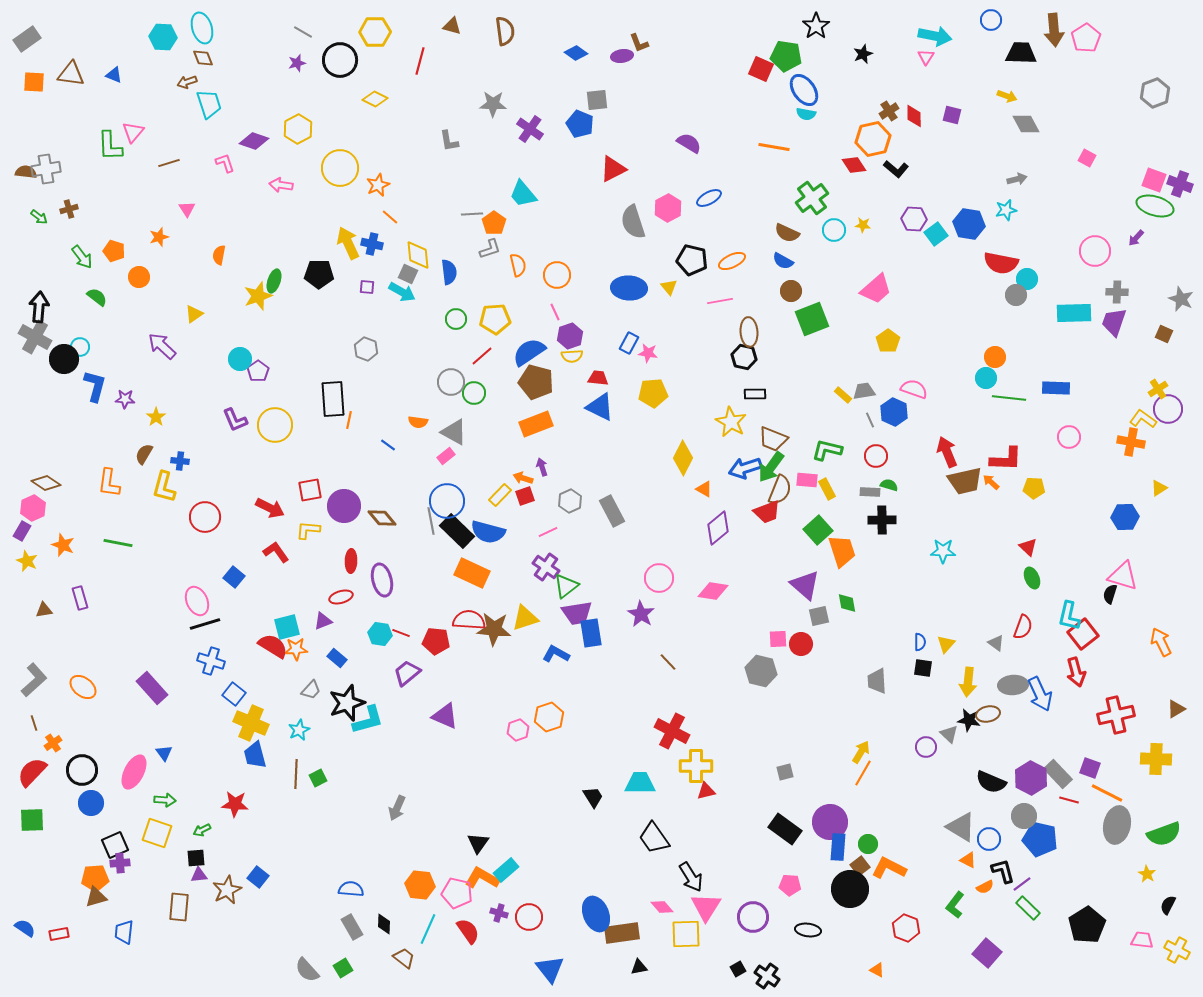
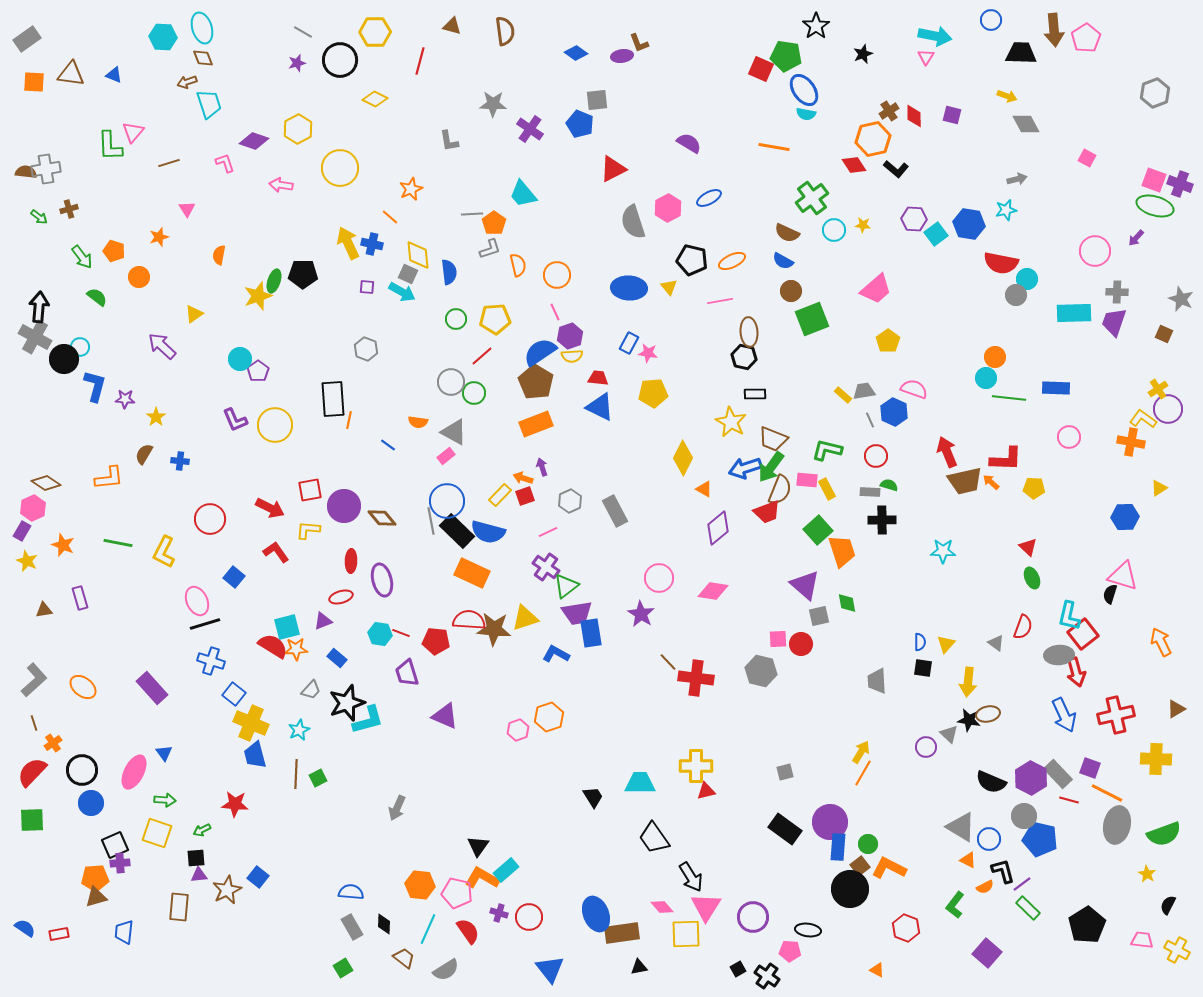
orange star at (378, 185): moved 33 px right, 4 px down
black pentagon at (319, 274): moved 16 px left
blue semicircle at (529, 352): moved 11 px right
brown pentagon at (536, 382): rotated 16 degrees clockwise
orange L-shape at (109, 483): moved 5 px up; rotated 104 degrees counterclockwise
yellow L-shape at (164, 487): moved 65 px down; rotated 12 degrees clockwise
gray rectangle at (612, 511): moved 3 px right
red circle at (205, 517): moved 5 px right, 2 px down
purple trapezoid at (407, 673): rotated 68 degrees counterclockwise
gray ellipse at (1013, 685): moved 46 px right, 30 px up
blue arrow at (1040, 694): moved 24 px right, 21 px down
red cross at (672, 731): moved 24 px right, 53 px up; rotated 20 degrees counterclockwise
black triangle at (478, 843): moved 3 px down
pink pentagon at (790, 885): moved 66 px down
blue semicircle at (351, 889): moved 3 px down
gray semicircle at (307, 970): moved 139 px right; rotated 80 degrees counterclockwise
